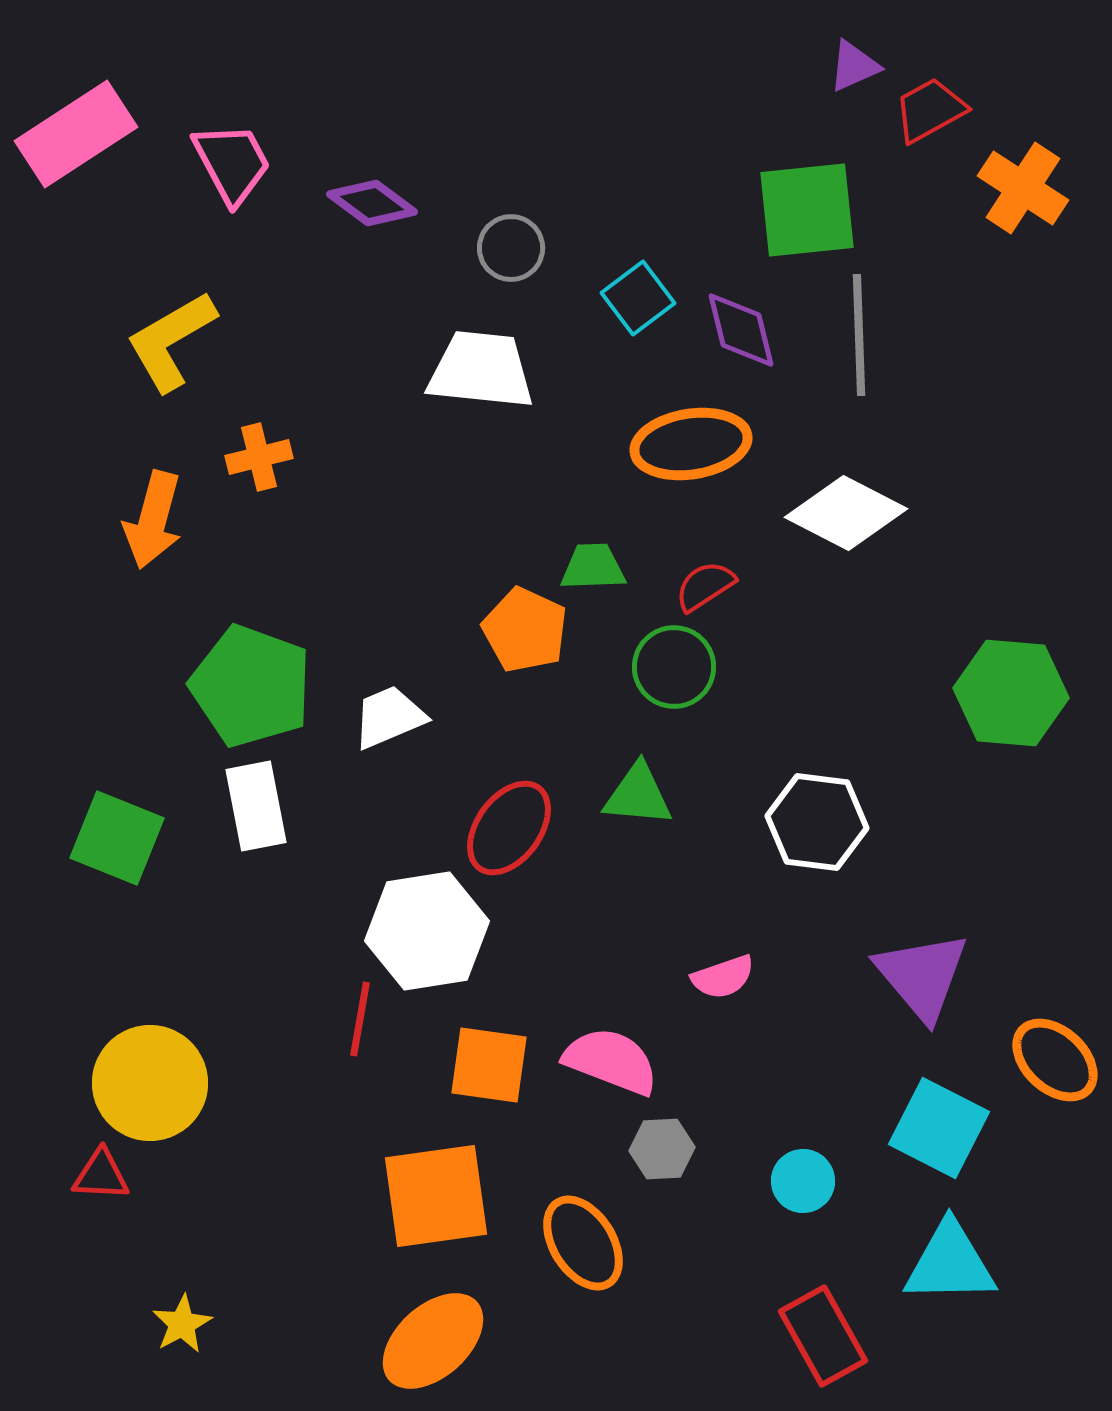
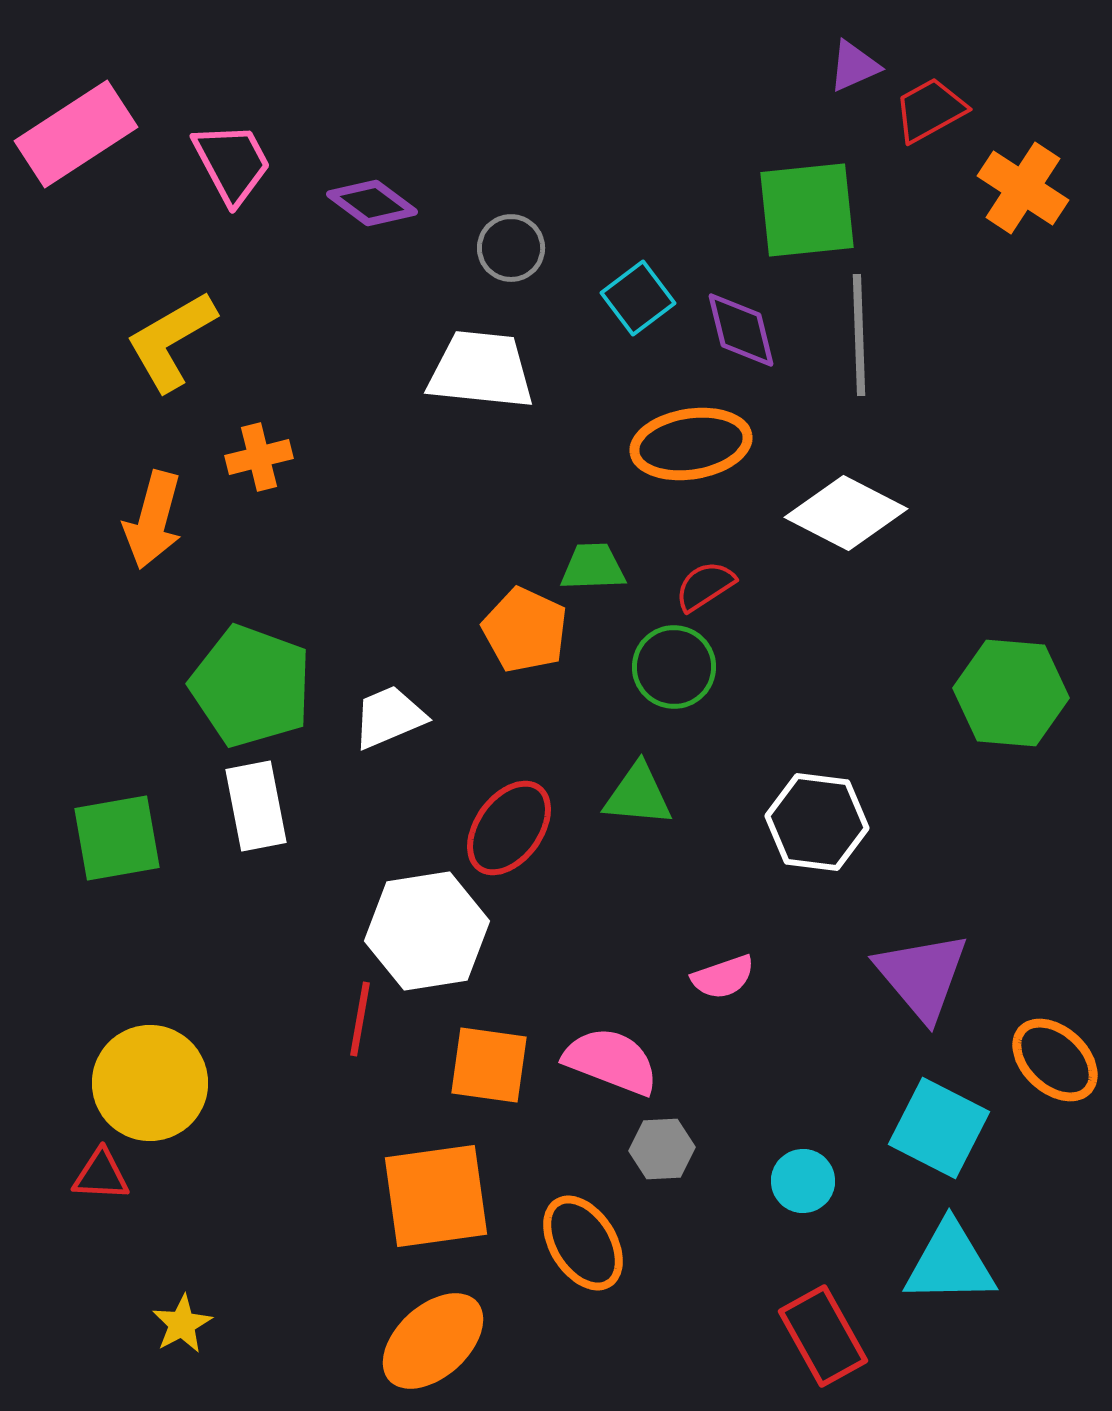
green square at (117, 838): rotated 32 degrees counterclockwise
